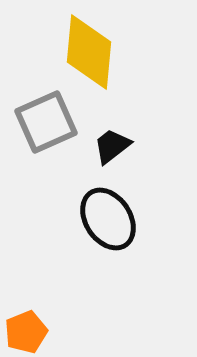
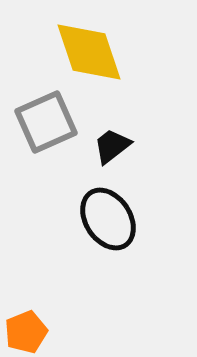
yellow diamond: rotated 24 degrees counterclockwise
